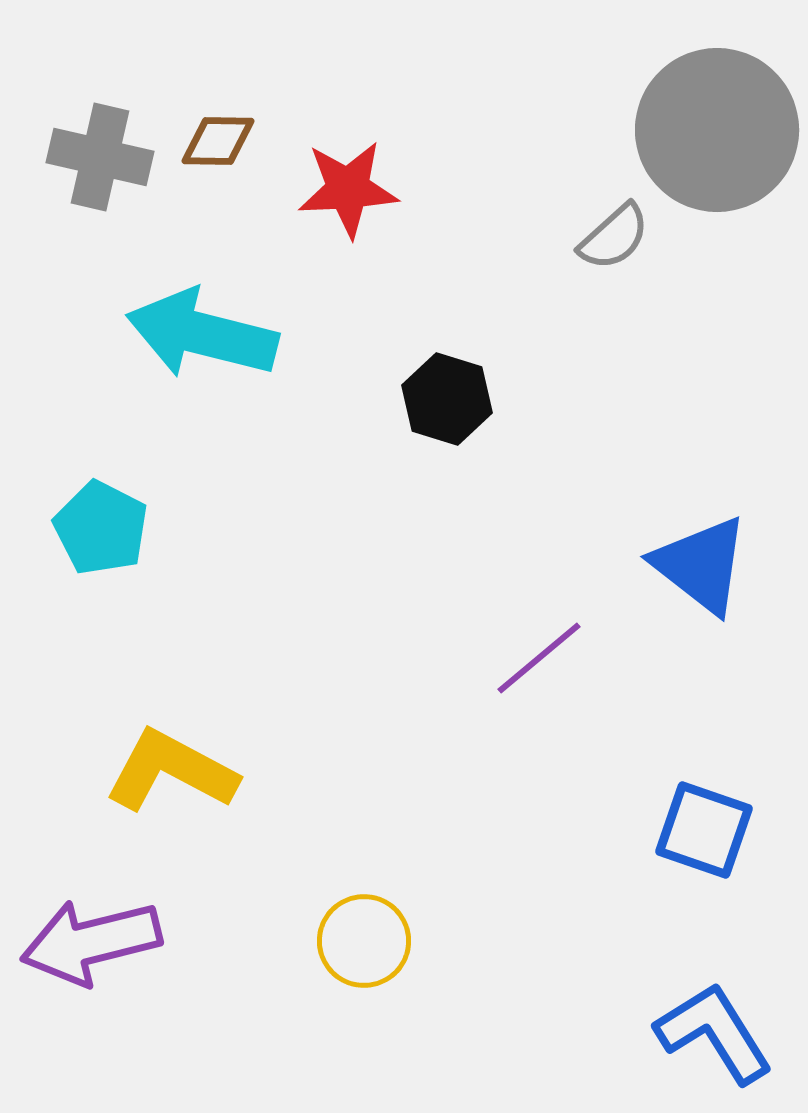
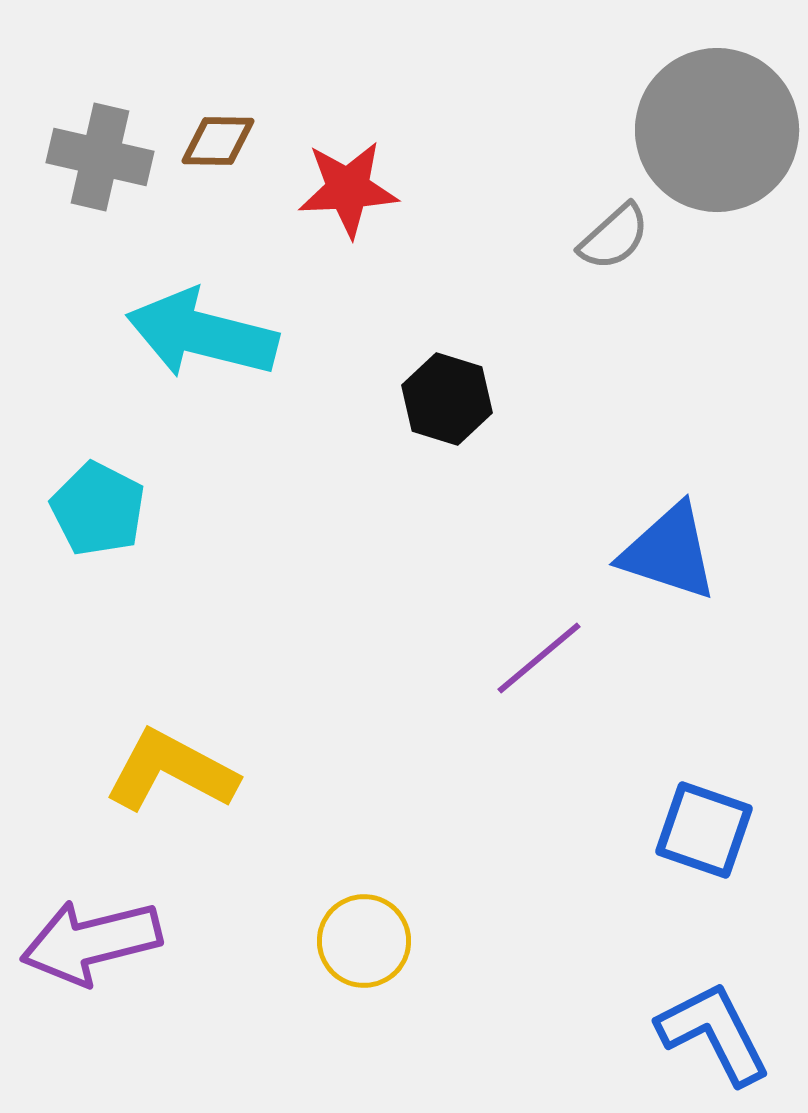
cyan pentagon: moved 3 px left, 19 px up
blue triangle: moved 32 px left, 13 px up; rotated 20 degrees counterclockwise
blue L-shape: rotated 5 degrees clockwise
